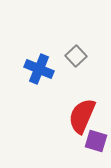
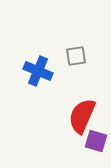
gray square: rotated 35 degrees clockwise
blue cross: moved 1 px left, 2 px down
